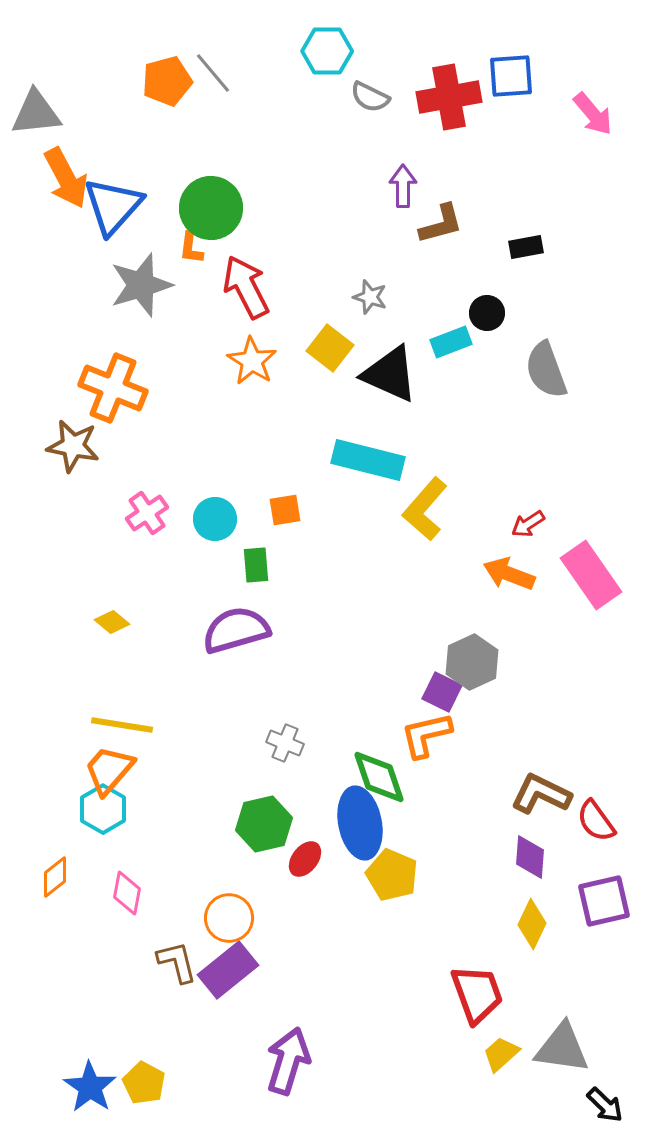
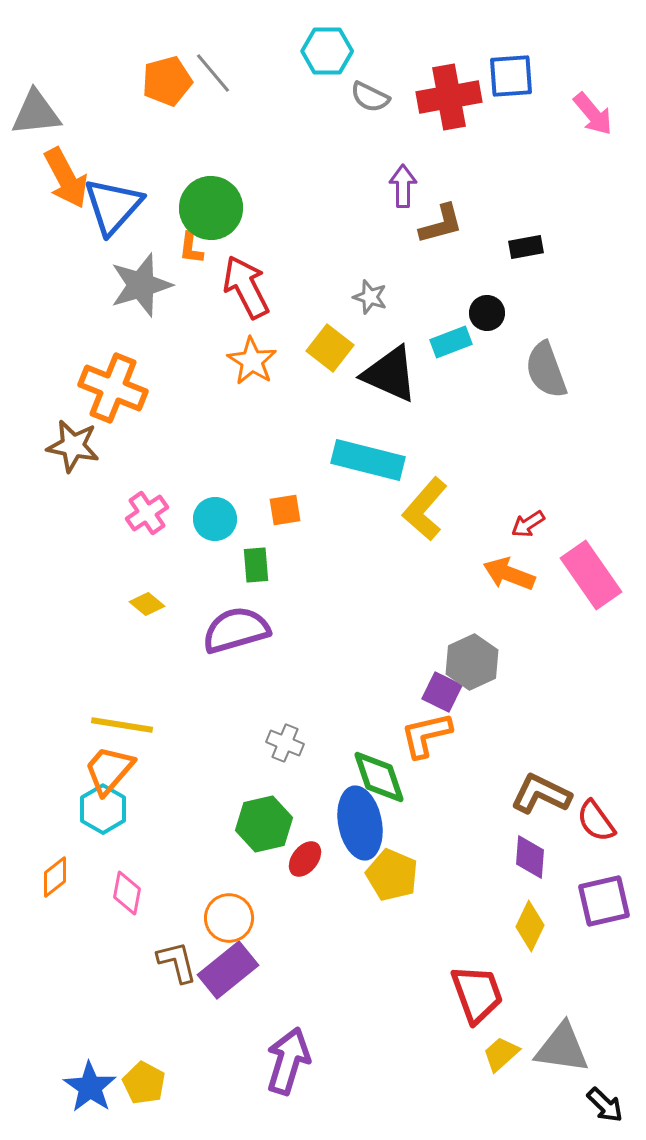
yellow diamond at (112, 622): moved 35 px right, 18 px up
yellow diamond at (532, 924): moved 2 px left, 2 px down
